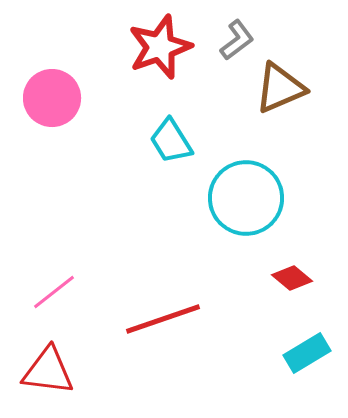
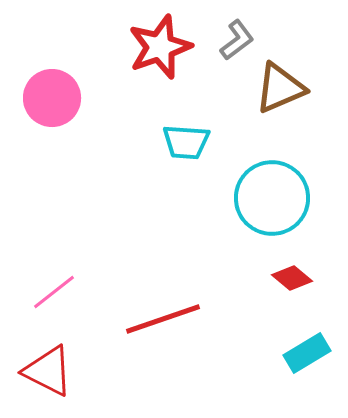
cyan trapezoid: moved 15 px right, 1 px down; rotated 54 degrees counterclockwise
cyan circle: moved 26 px right
red triangle: rotated 20 degrees clockwise
